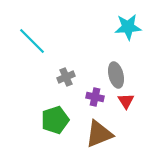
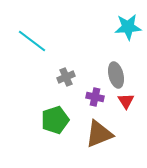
cyan line: rotated 8 degrees counterclockwise
